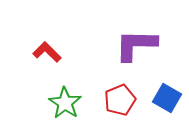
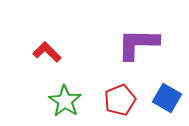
purple L-shape: moved 2 px right, 1 px up
green star: moved 2 px up
